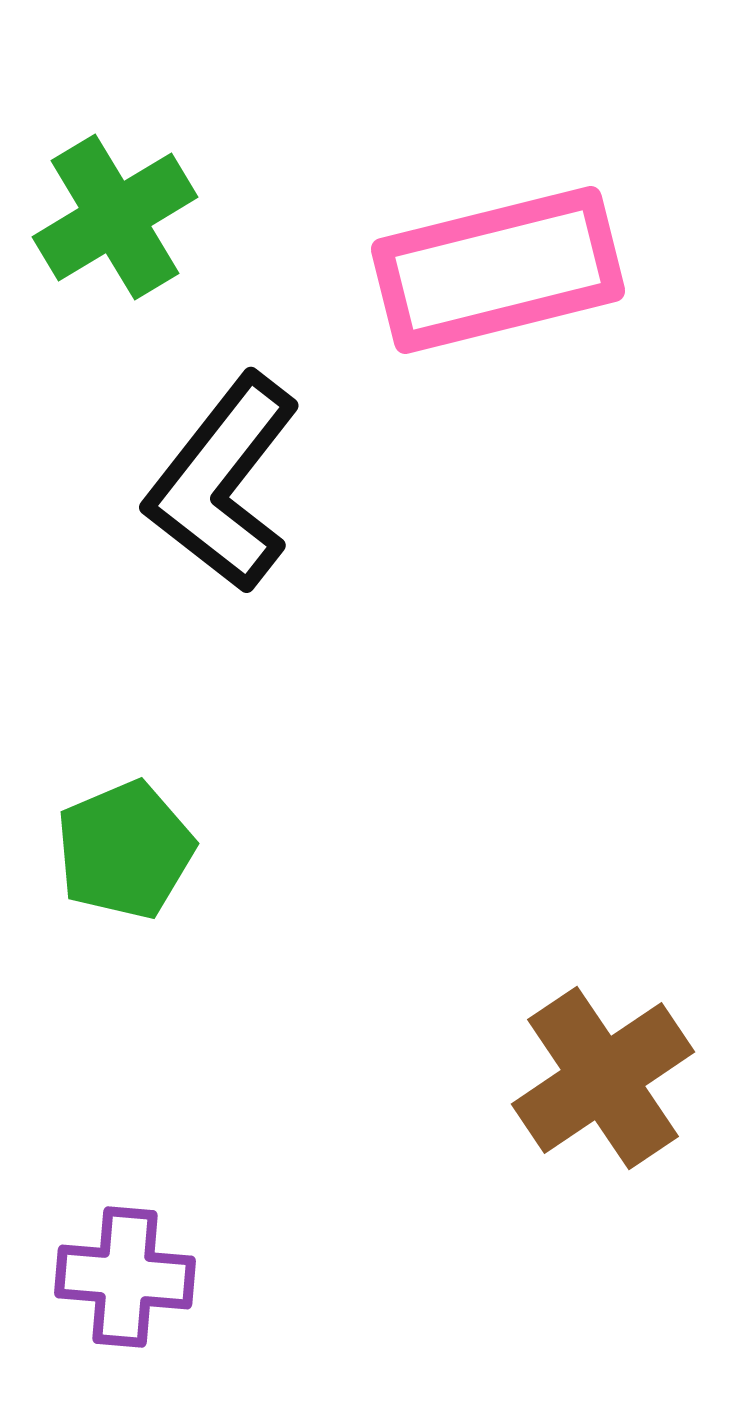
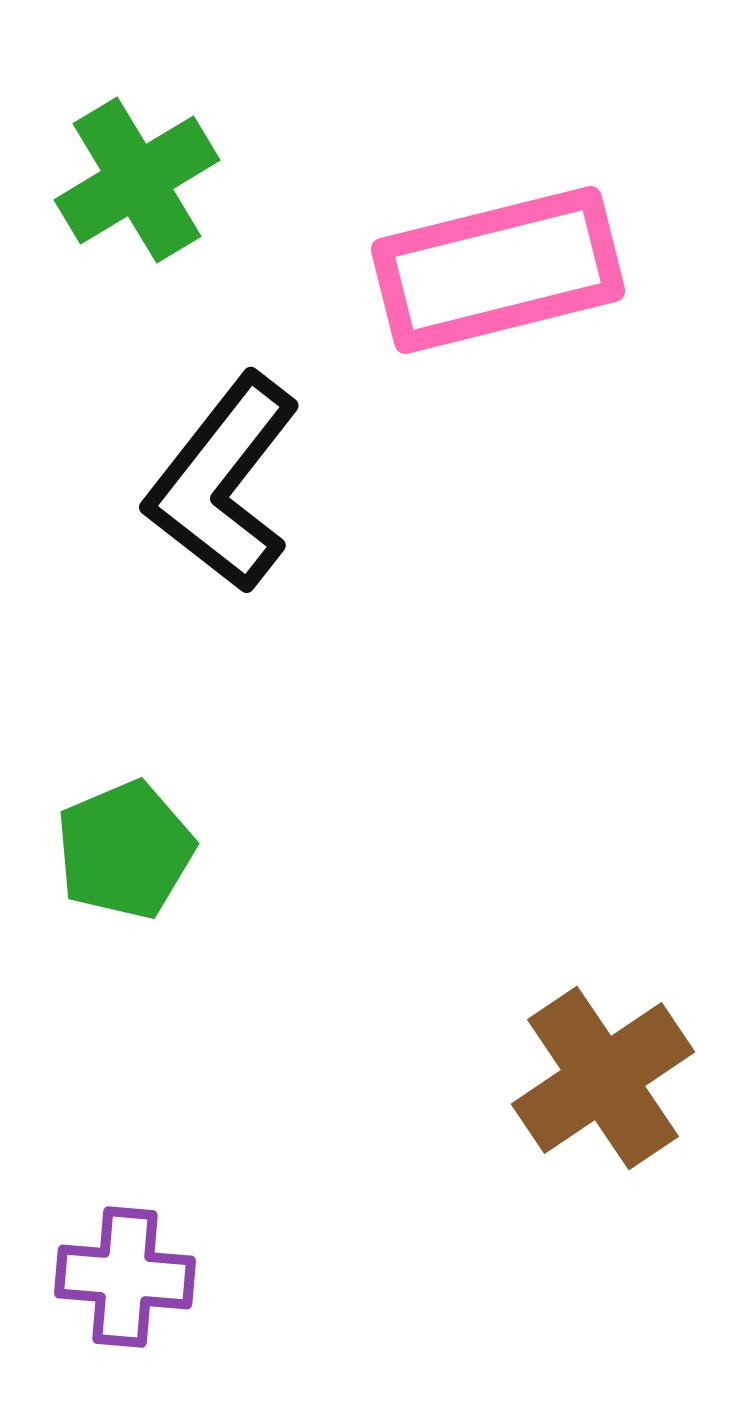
green cross: moved 22 px right, 37 px up
